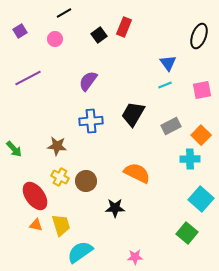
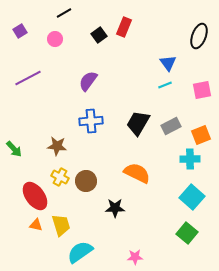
black trapezoid: moved 5 px right, 9 px down
orange square: rotated 24 degrees clockwise
cyan square: moved 9 px left, 2 px up
